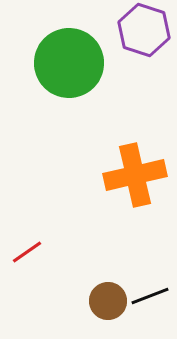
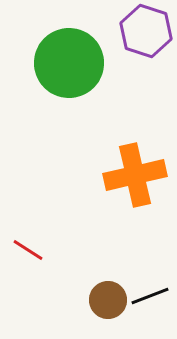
purple hexagon: moved 2 px right, 1 px down
red line: moved 1 px right, 2 px up; rotated 68 degrees clockwise
brown circle: moved 1 px up
